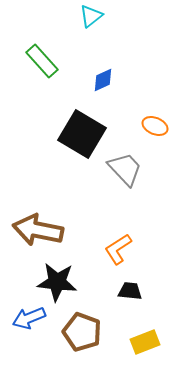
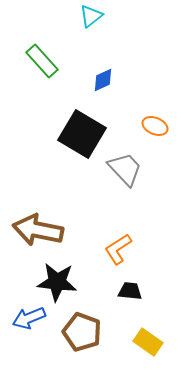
yellow rectangle: moved 3 px right; rotated 56 degrees clockwise
